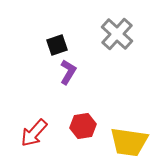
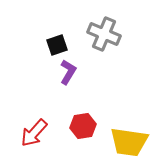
gray cross: moved 13 px left; rotated 20 degrees counterclockwise
